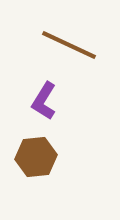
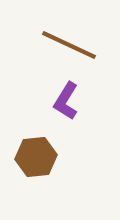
purple L-shape: moved 22 px right
